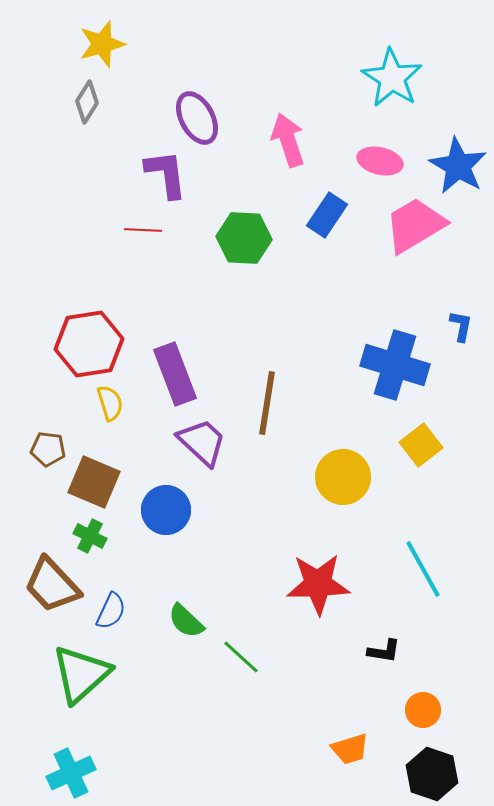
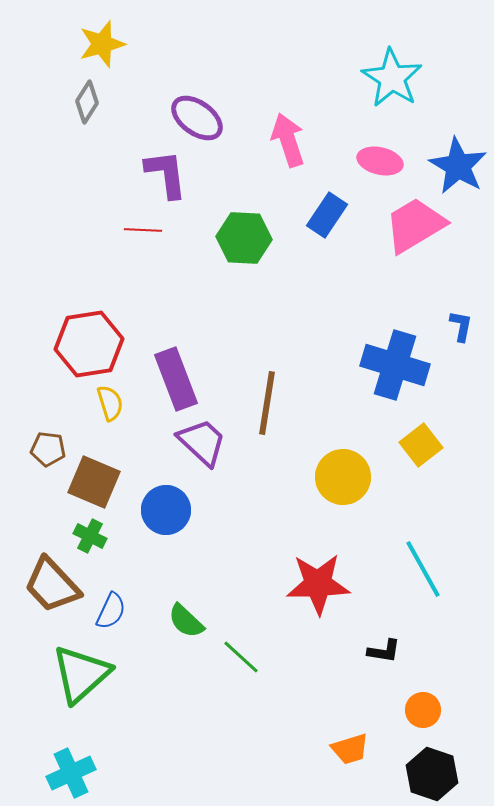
purple ellipse: rotated 26 degrees counterclockwise
purple rectangle: moved 1 px right, 5 px down
